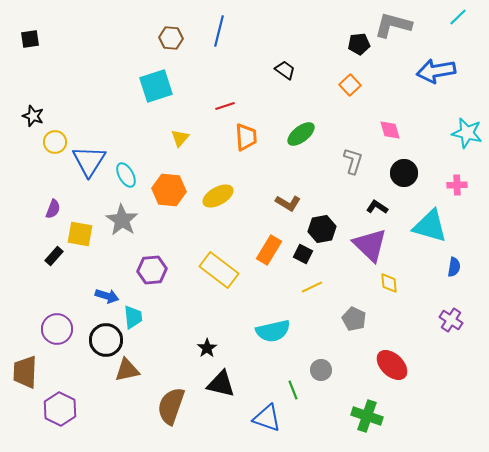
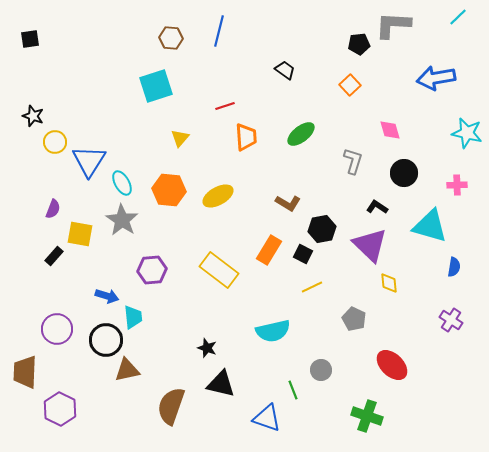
gray L-shape at (393, 25): rotated 12 degrees counterclockwise
blue arrow at (436, 71): moved 7 px down
cyan ellipse at (126, 175): moved 4 px left, 8 px down
black star at (207, 348): rotated 18 degrees counterclockwise
